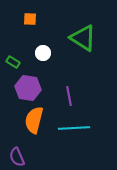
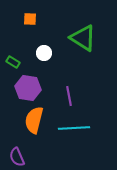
white circle: moved 1 px right
